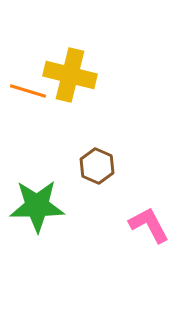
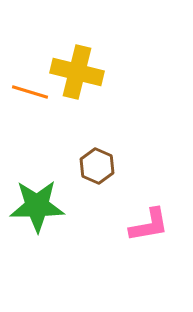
yellow cross: moved 7 px right, 3 px up
orange line: moved 2 px right, 1 px down
pink L-shape: rotated 108 degrees clockwise
